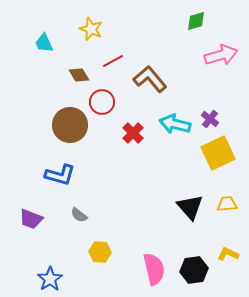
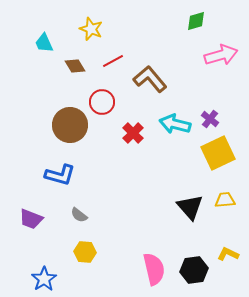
brown diamond: moved 4 px left, 9 px up
yellow trapezoid: moved 2 px left, 4 px up
yellow hexagon: moved 15 px left
blue star: moved 6 px left
